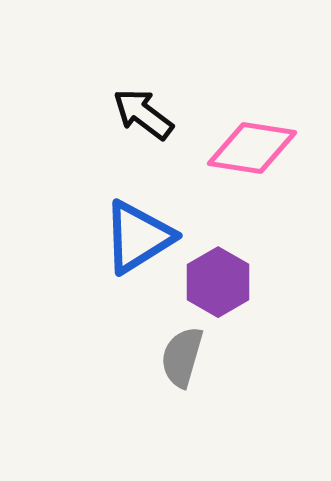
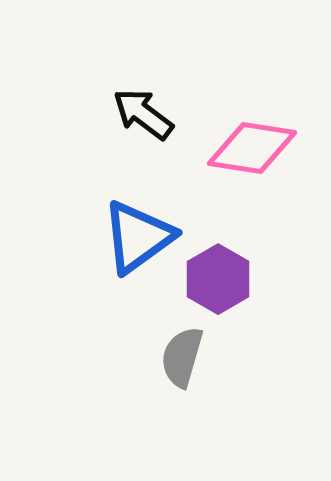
blue triangle: rotated 4 degrees counterclockwise
purple hexagon: moved 3 px up
